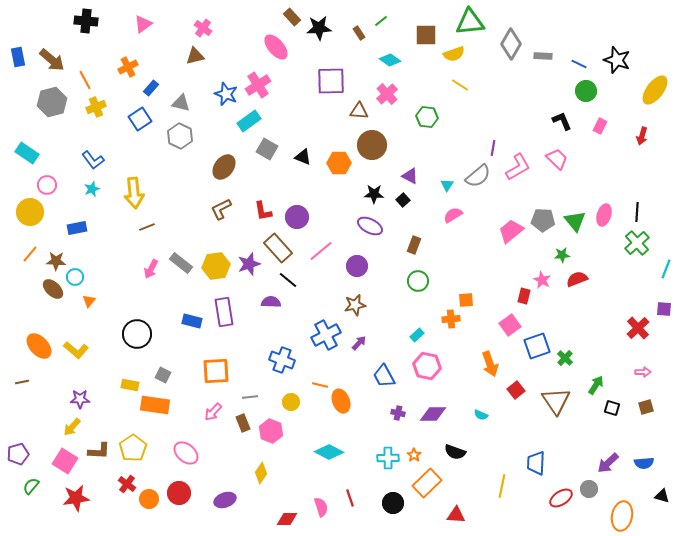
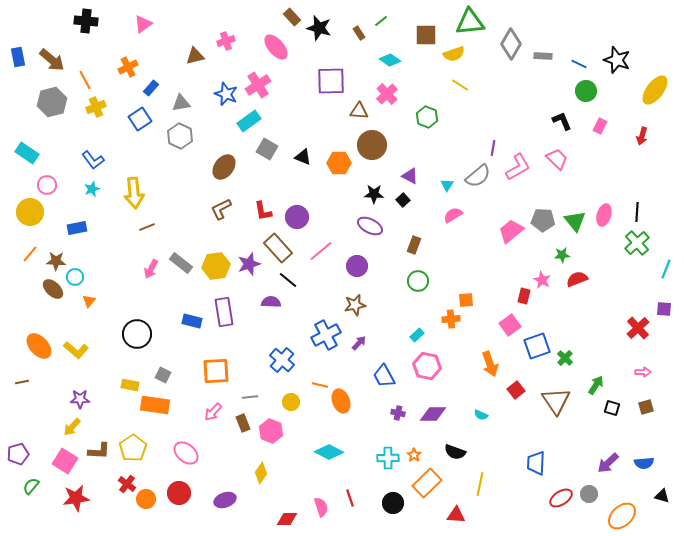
pink cross at (203, 28): moved 23 px right, 13 px down; rotated 36 degrees clockwise
black star at (319, 28): rotated 20 degrees clockwise
gray triangle at (181, 103): rotated 24 degrees counterclockwise
green hexagon at (427, 117): rotated 15 degrees clockwise
blue cross at (282, 360): rotated 20 degrees clockwise
yellow line at (502, 486): moved 22 px left, 2 px up
gray circle at (589, 489): moved 5 px down
orange circle at (149, 499): moved 3 px left
orange ellipse at (622, 516): rotated 36 degrees clockwise
